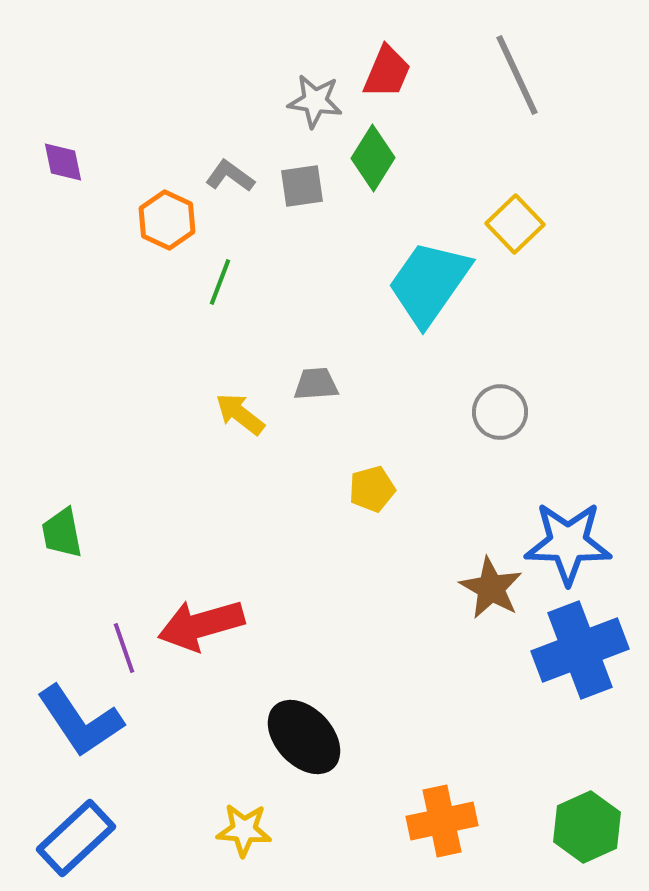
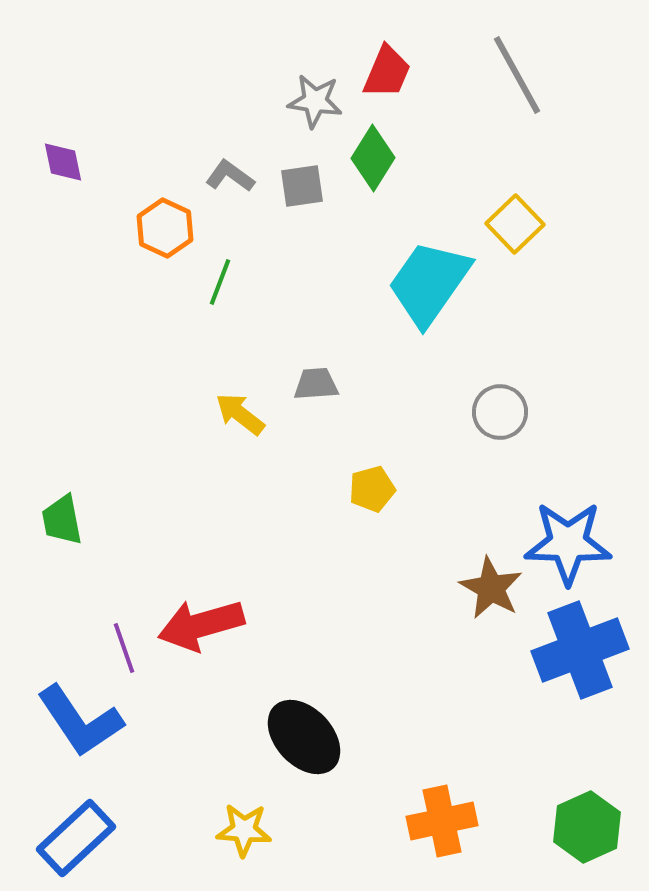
gray line: rotated 4 degrees counterclockwise
orange hexagon: moved 2 px left, 8 px down
green trapezoid: moved 13 px up
